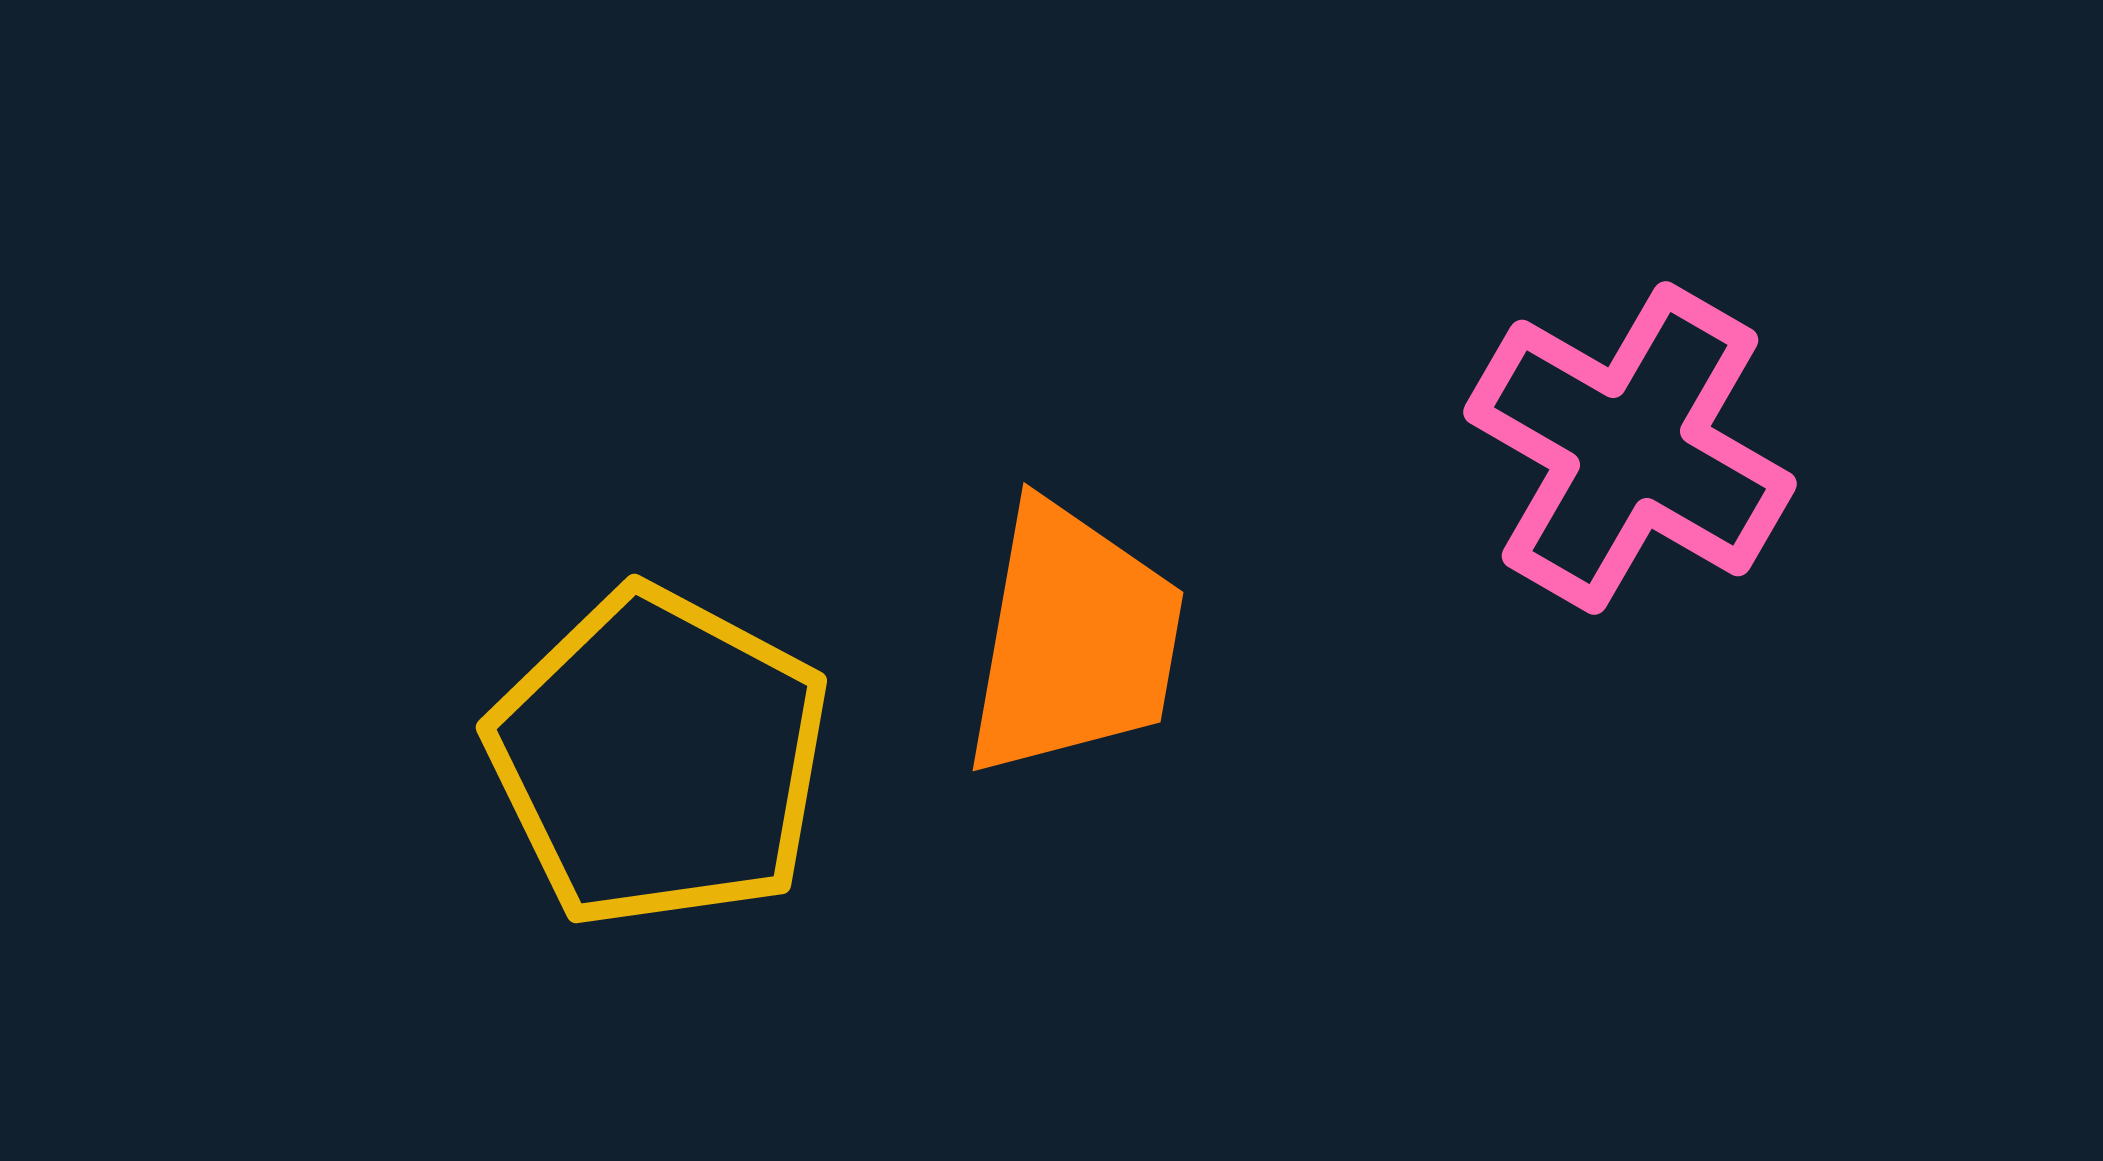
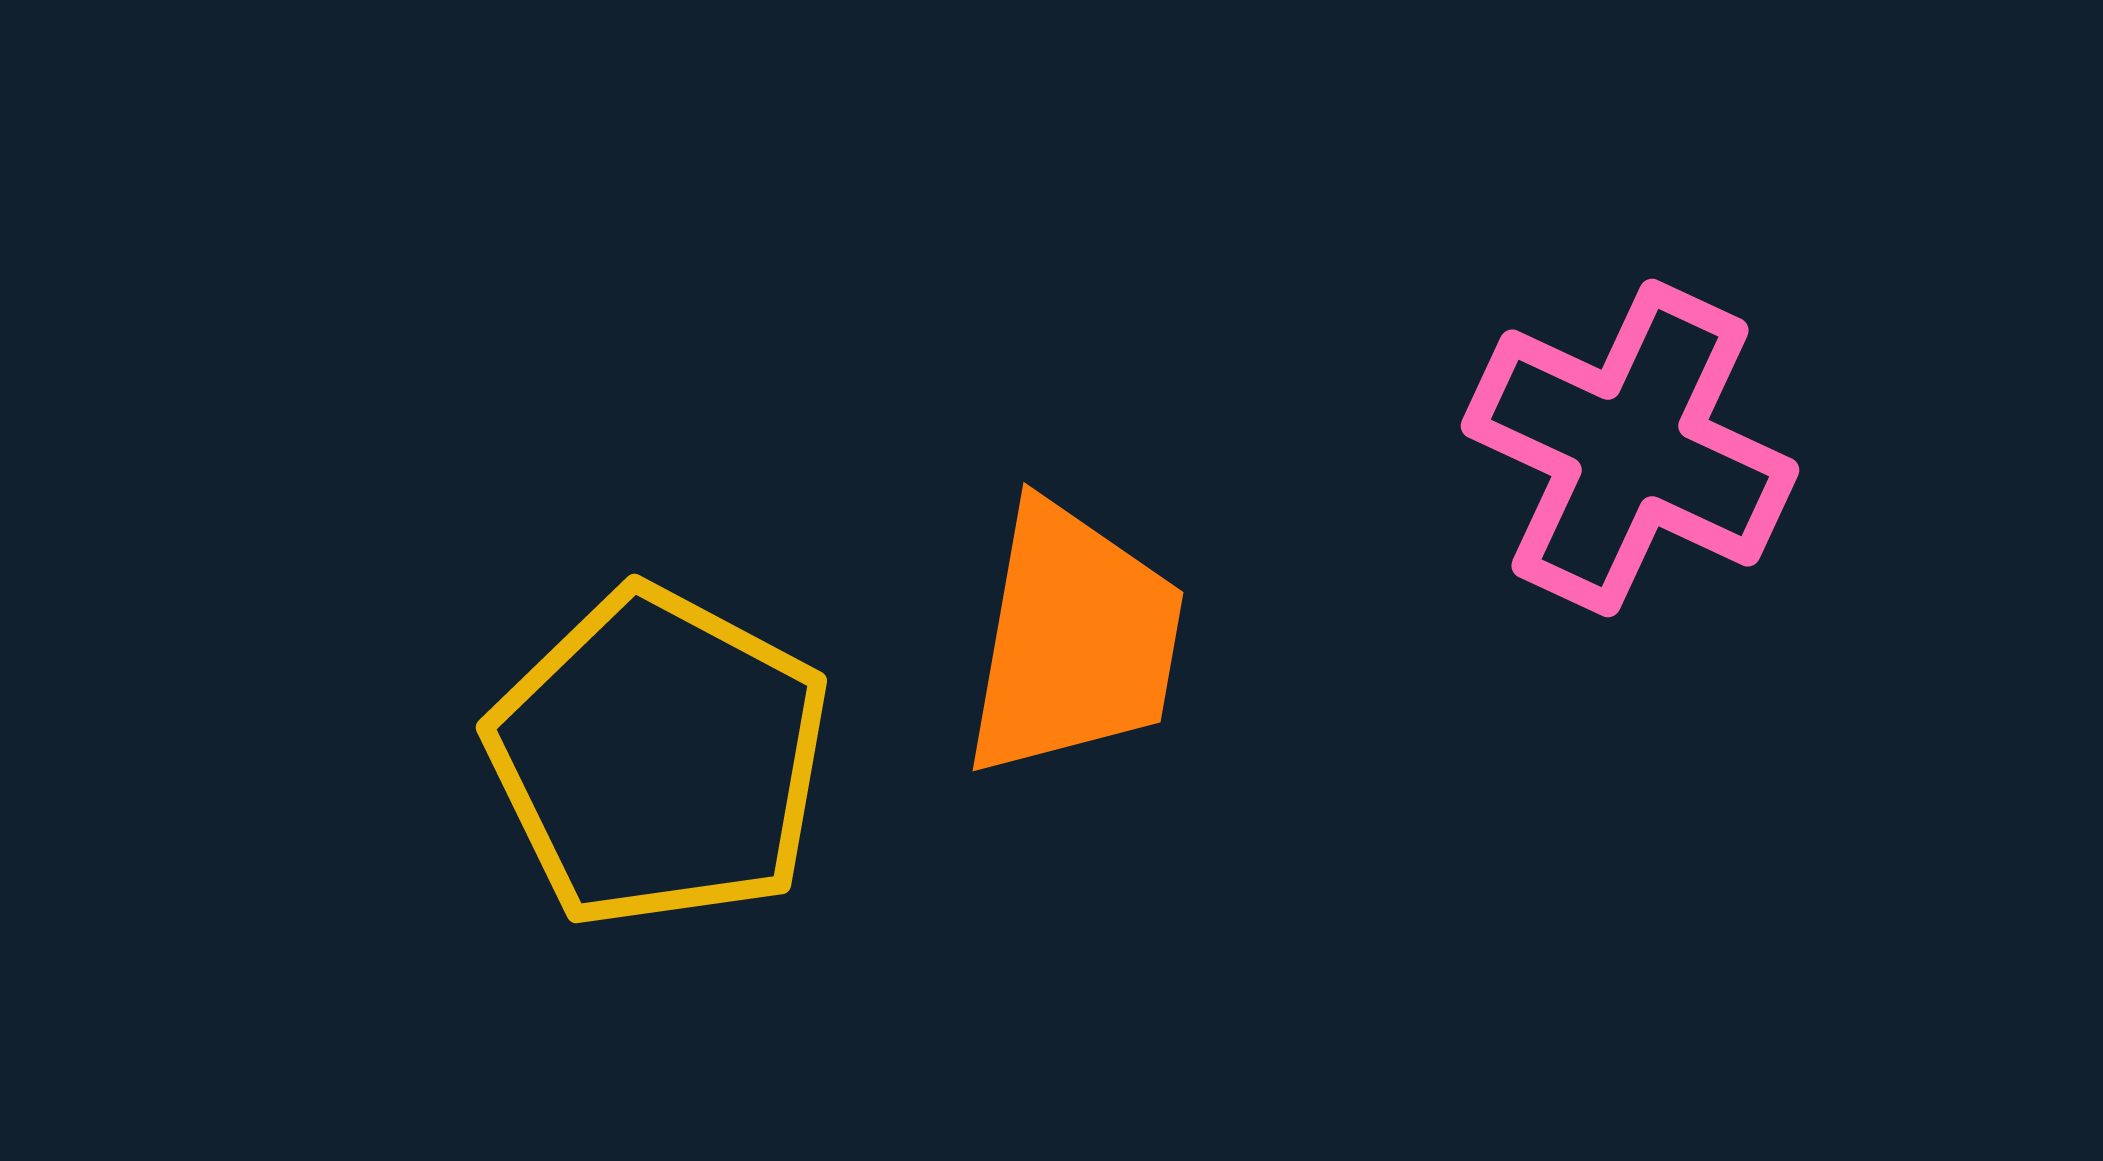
pink cross: rotated 5 degrees counterclockwise
